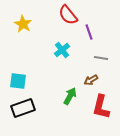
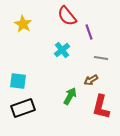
red semicircle: moved 1 px left, 1 px down
